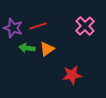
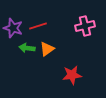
pink cross: rotated 30 degrees clockwise
